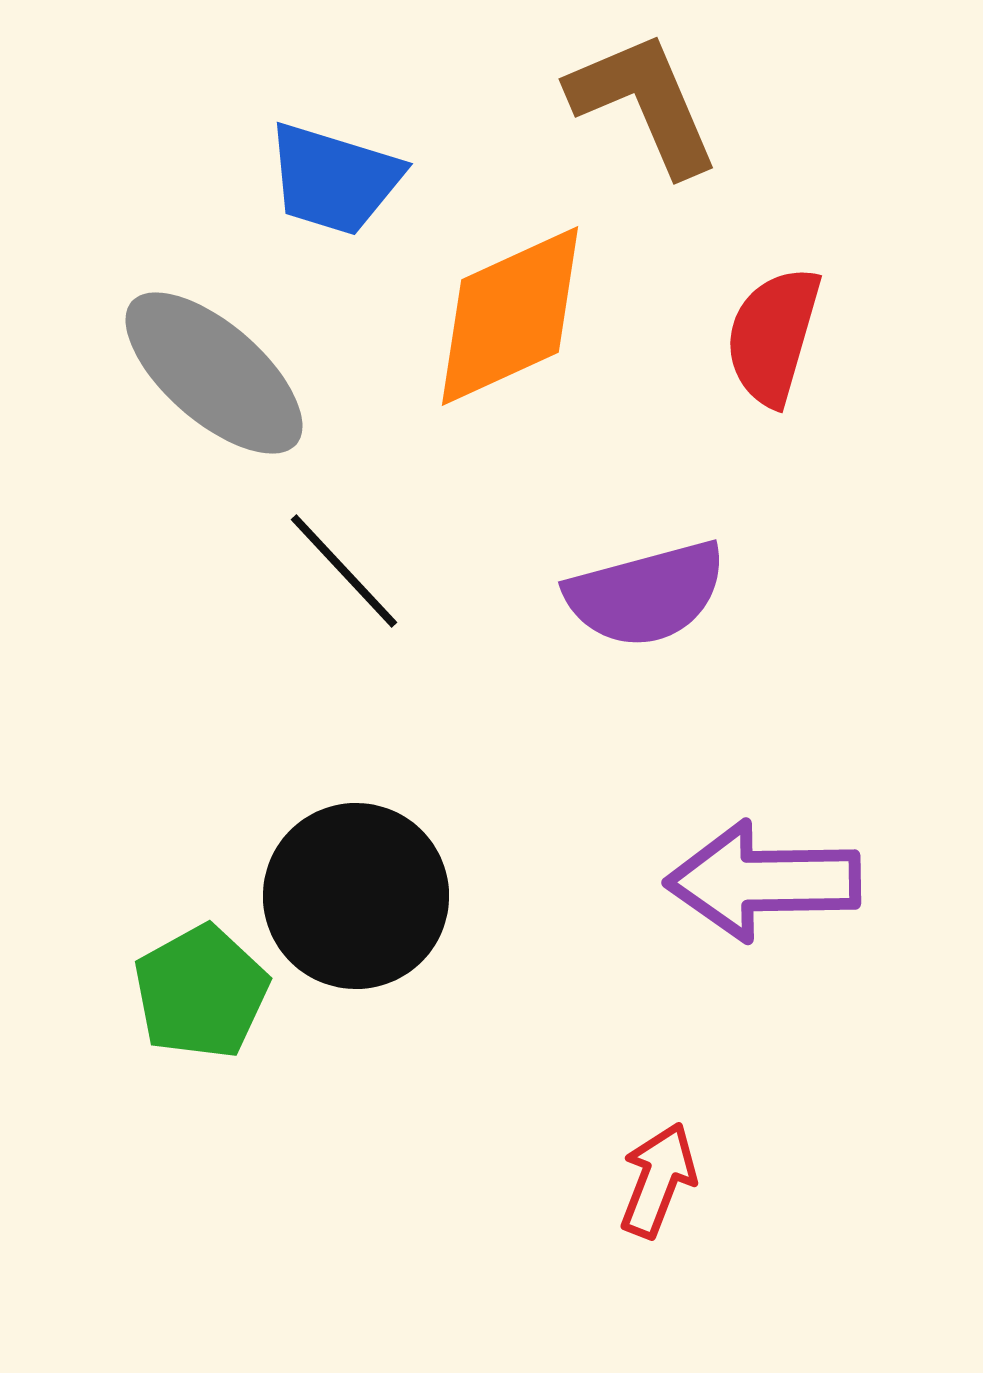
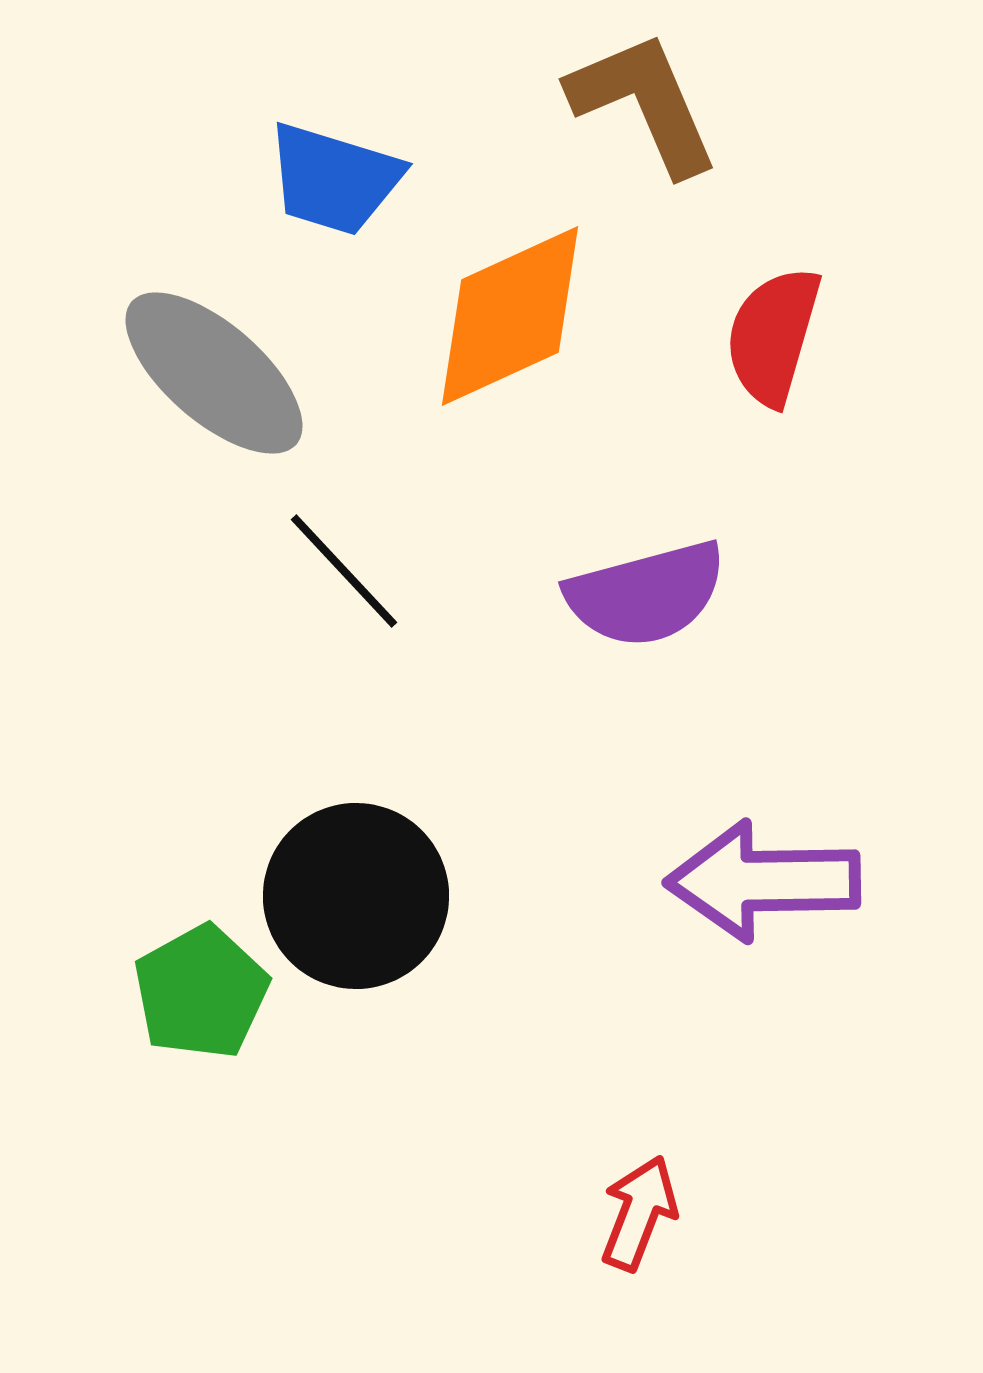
red arrow: moved 19 px left, 33 px down
